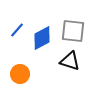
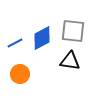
blue line: moved 2 px left, 13 px down; rotated 21 degrees clockwise
black triangle: rotated 10 degrees counterclockwise
